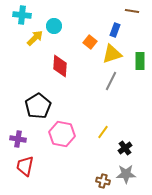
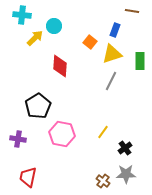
red trapezoid: moved 3 px right, 11 px down
brown cross: rotated 24 degrees clockwise
